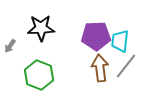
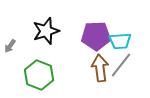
black star: moved 5 px right, 3 px down; rotated 16 degrees counterclockwise
cyan trapezoid: rotated 100 degrees counterclockwise
gray line: moved 5 px left, 1 px up
